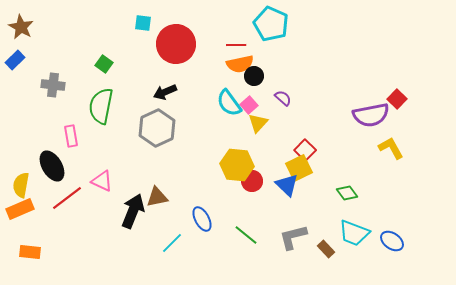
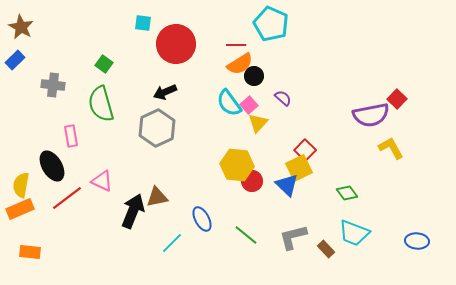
orange semicircle at (240, 64): rotated 20 degrees counterclockwise
green semicircle at (101, 106): moved 2 px up; rotated 27 degrees counterclockwise
blue ellipse at (392, 241): moved 25 px right; rotated 30 degrees counterclockwise
